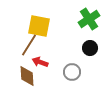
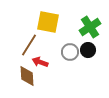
green cross: moved 1 px right, 8 px down
yellow square: moved 9 px right, 4 px up
black circle: moved 2 px left, 2 px down
gray circle: moved 2 px left, 20 px up
